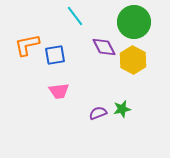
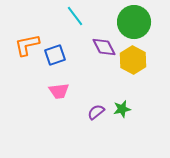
blue square: rotated 10 degrees counterclockwise
purple semicircle: moved 2 px left, 1 px up; rotated 18 degrees counterclockwise
